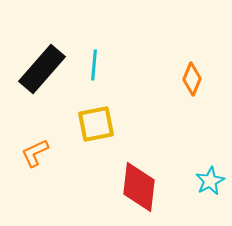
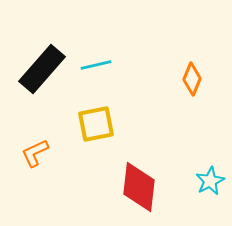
cyan line: moved 2 px right; rotated 72 degrees clockwise
